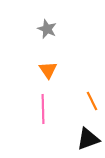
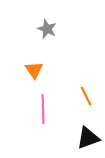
orange triangle: moved 14 px left
orange line: moved 6 px left, 5 px up
black triangle: moved 1 px up
